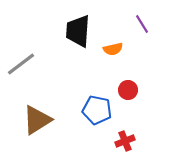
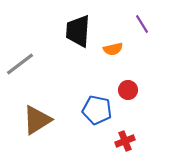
gray line: moved 1 px left
